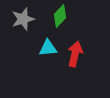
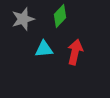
cyan triangle: moved 4 px left, 1 px down
red arrow: moved 2 px up
